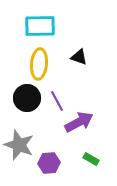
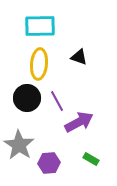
gray star: rotated 12 degrees clockwise
